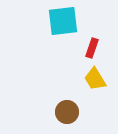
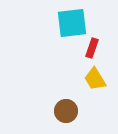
cyan square: moved 9 px right, 2 px down
brown circle: moved 1 px left, 1 px up
